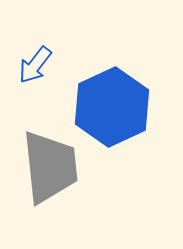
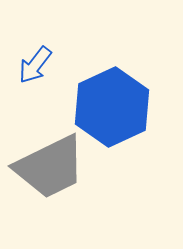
gray trapezoid: rotated 70 degrees clockwise
